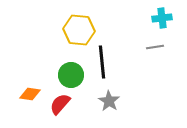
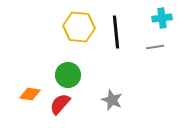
yellow hexagon: moved 3 px up
black line: moved 14 px right, 30 px up
green circle: moved 3 px left
gray star: moved 3 px right, 1 px up; rotated 10 degrees counterclockwise
